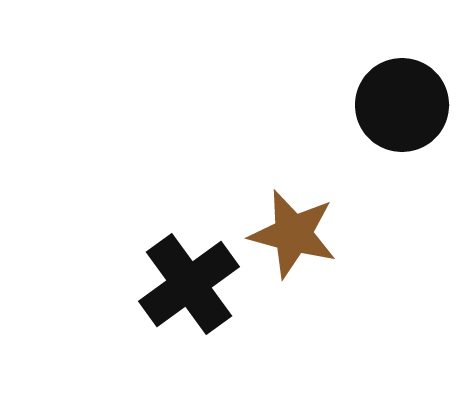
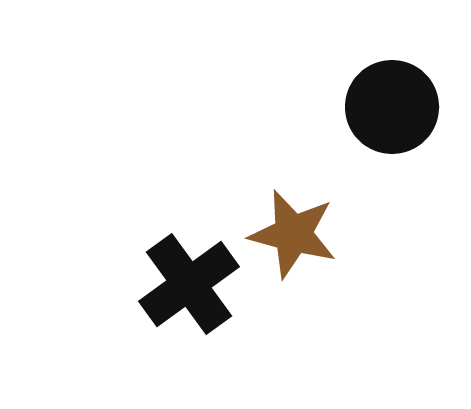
black circle: moved 10 px left, 2 px down
